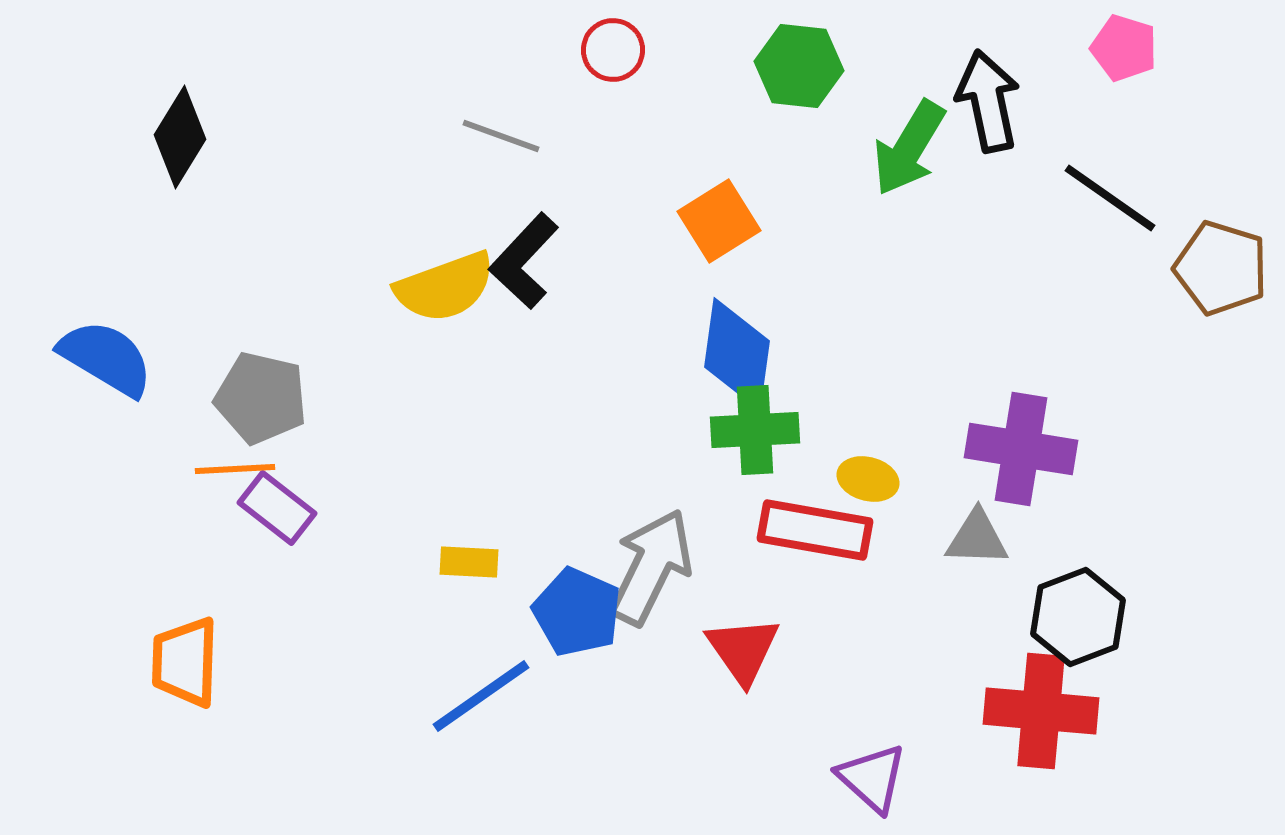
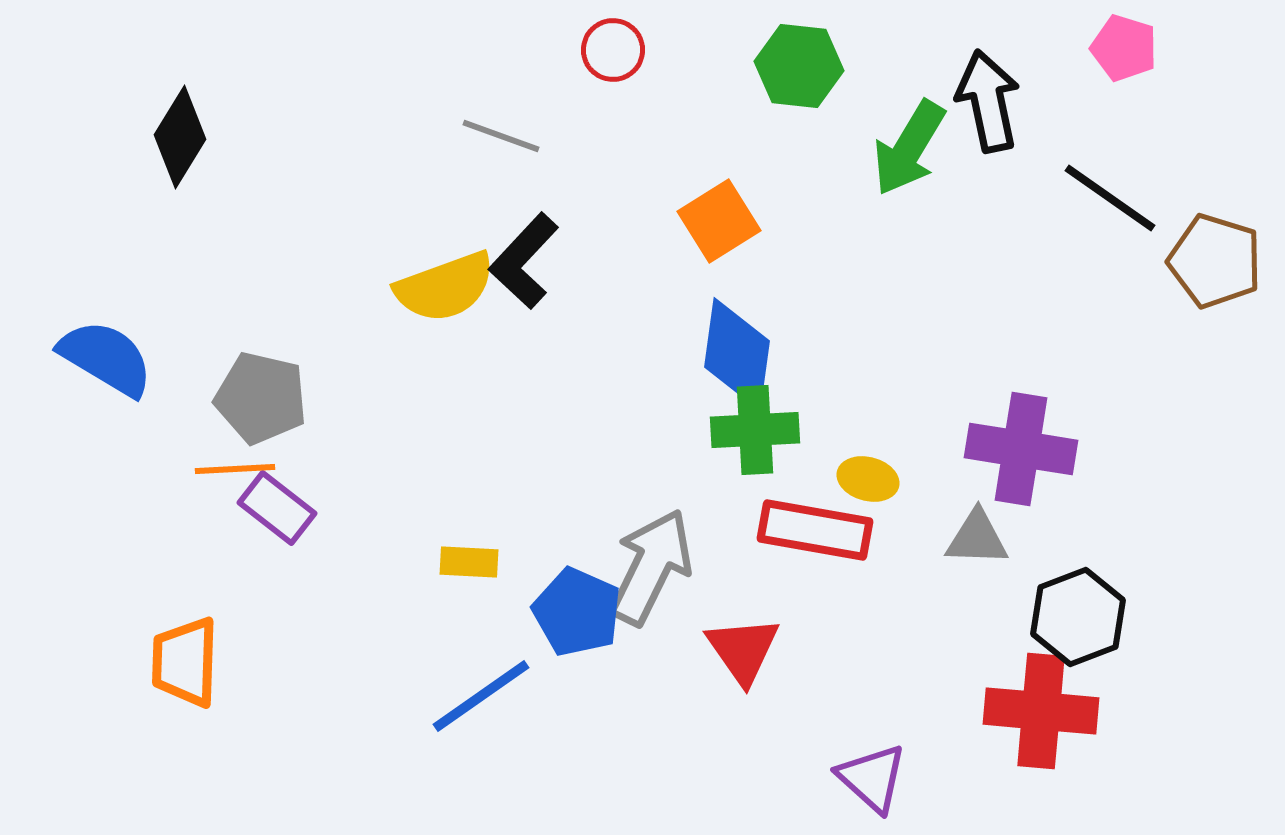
brown pentagon: moved 6 px left, 7 px up
